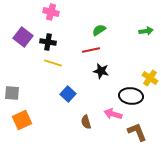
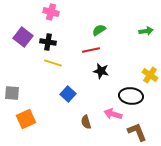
yellow cross: moved 3 px up
orange square: moved 4 px right, 1 px up
